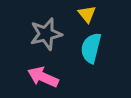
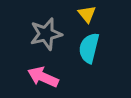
cyan semicircle: moved 2 px left
